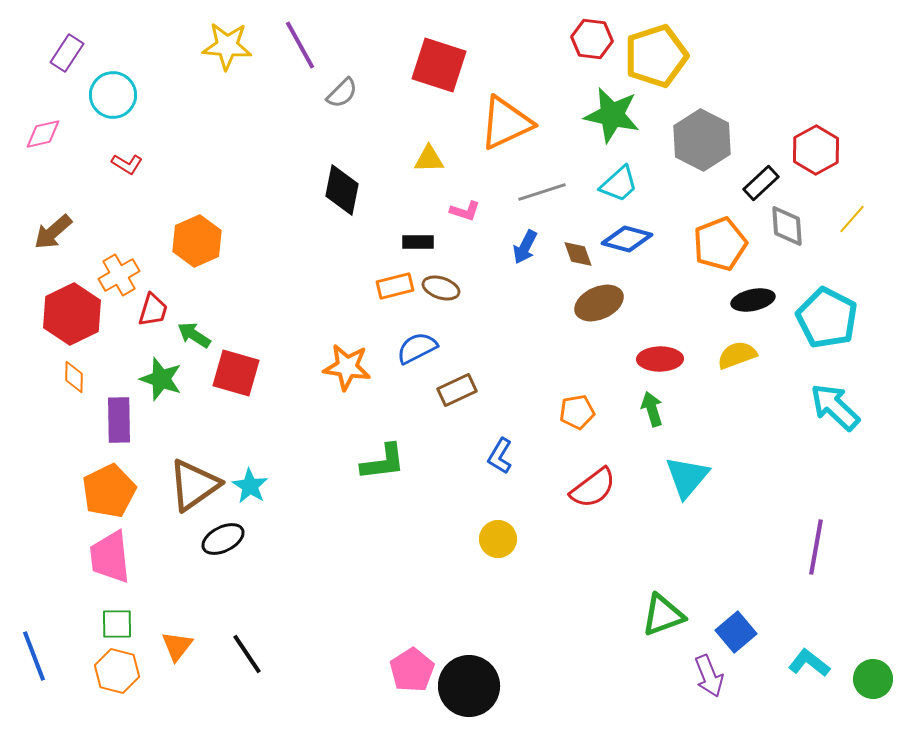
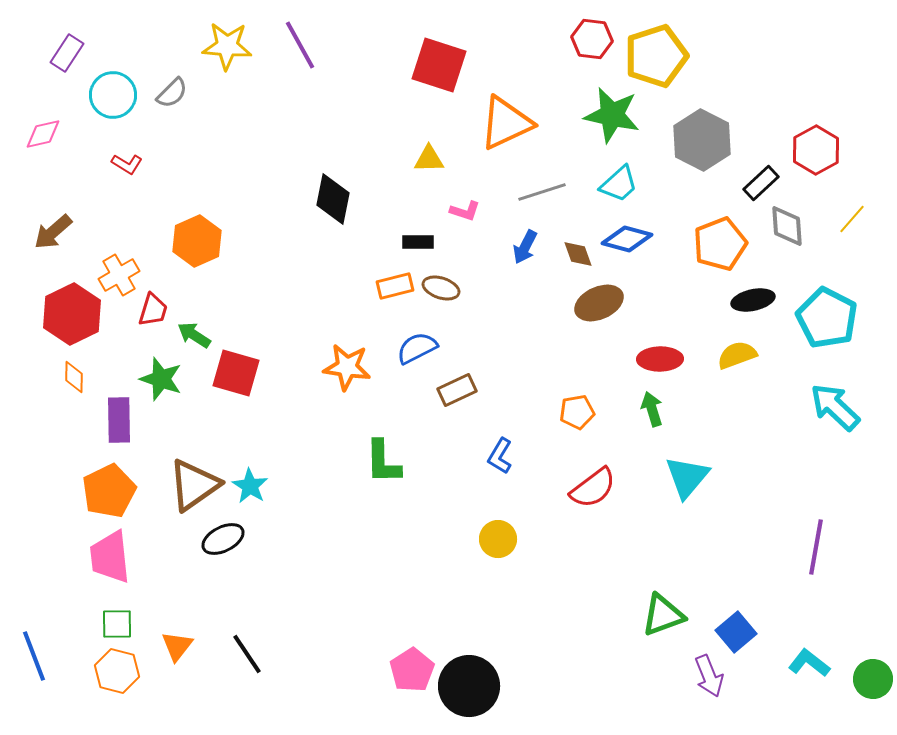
gray semicircle at (342, 93): moved 170 px left
black diamond at (342, 190): moved 9 px left, 9 px down
green L-shape at (383, 462): rotated 96 degrees clockwise
